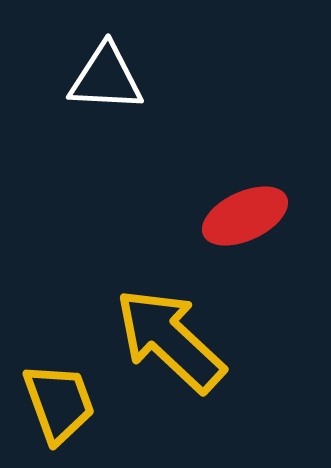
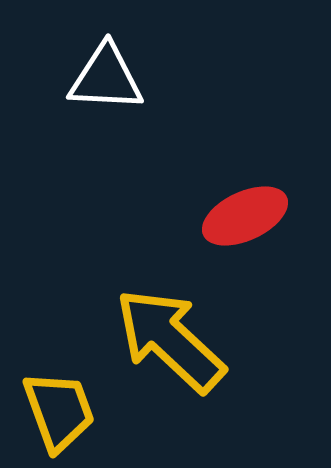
yellow trapezoid: moved 8 px down
